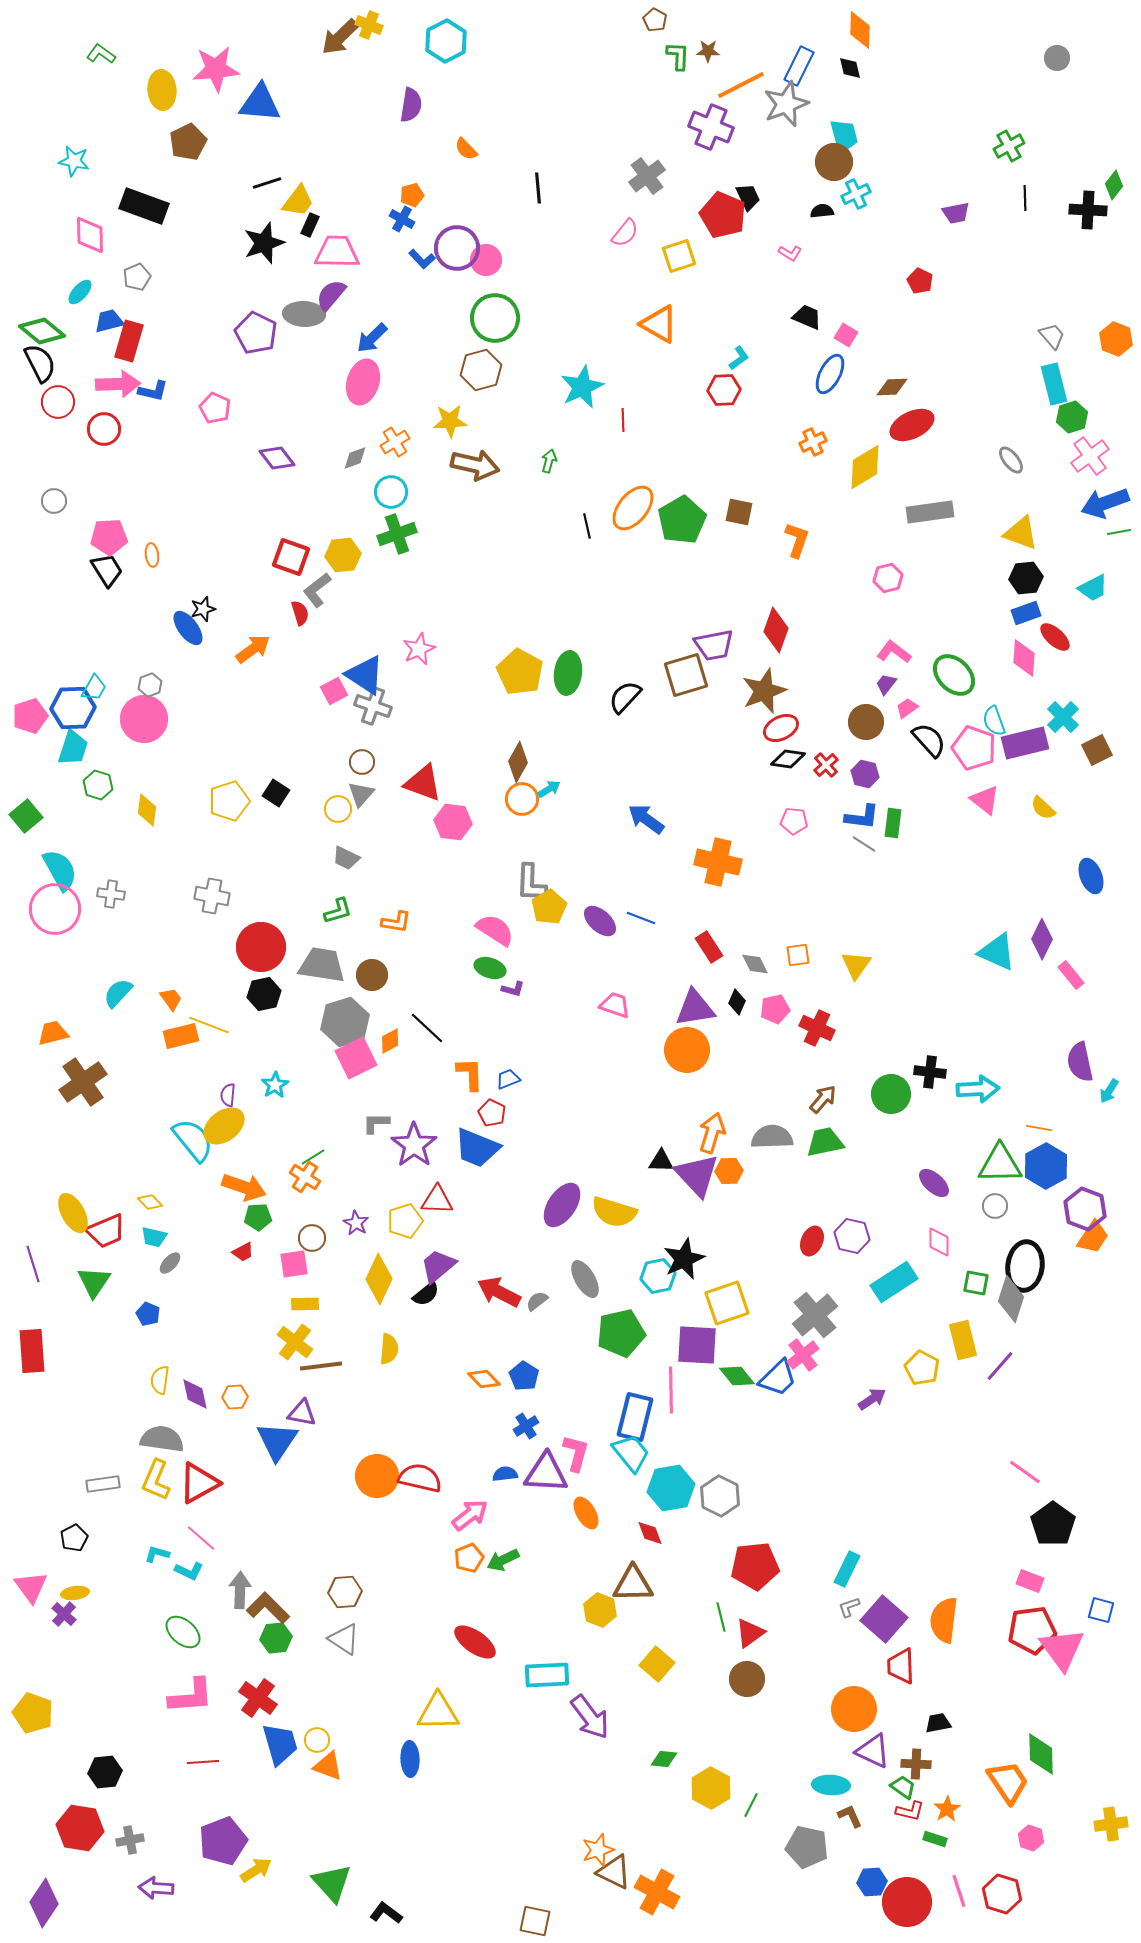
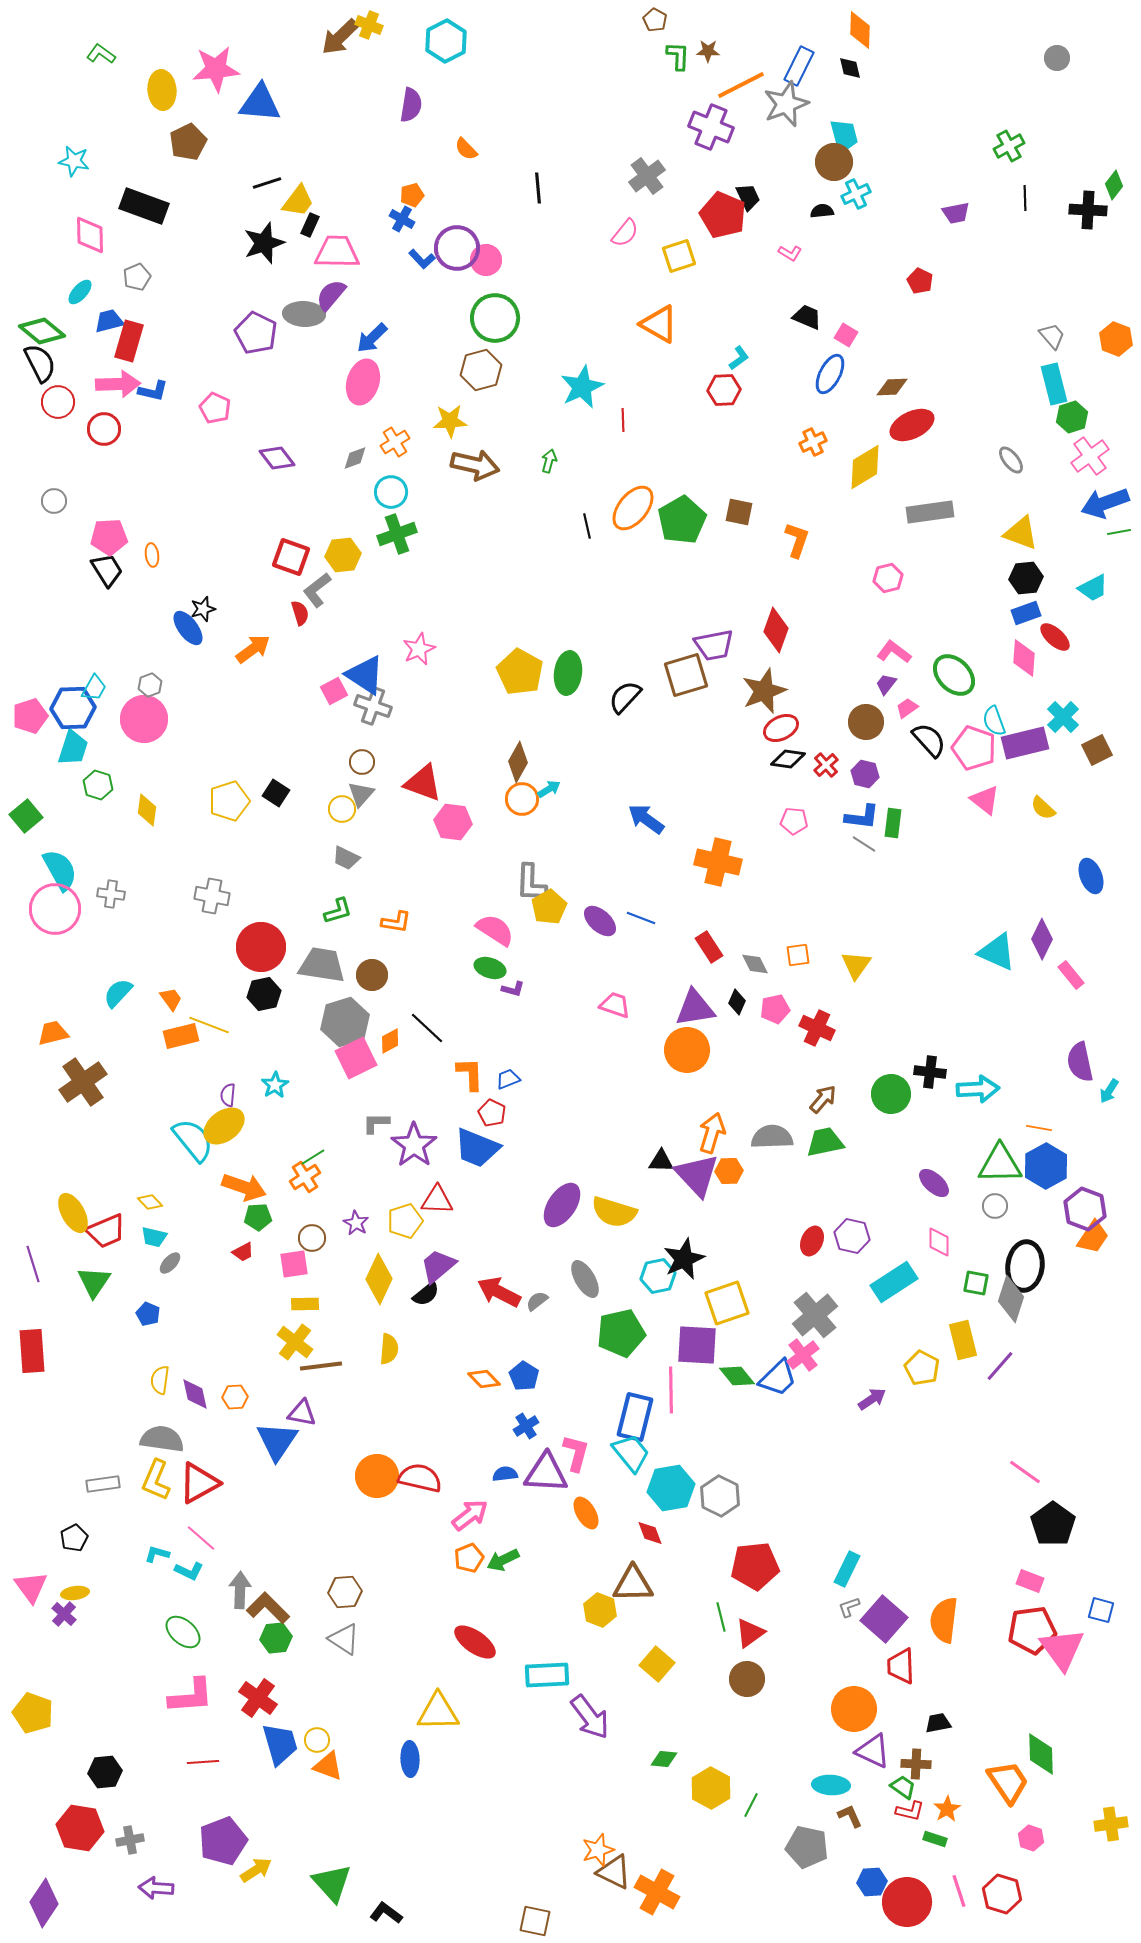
yellow circle at (338, 809): moved 4 px right
orange cross at (305, 1177): rotated 24 degrees clockwise
